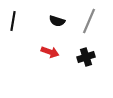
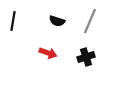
gray line: moved 1 px right
red arrow: moved 2 px left, 1 px down
